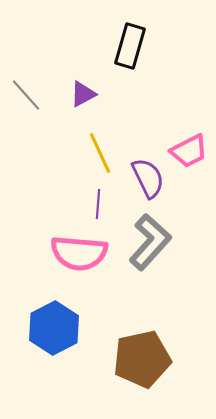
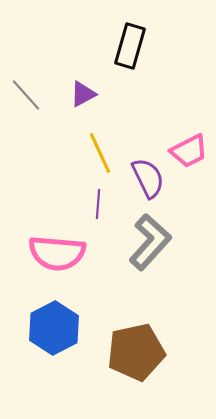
pink semicircle: moved 22 px left
brown pentagon: moved 6 px left, 7 px up
